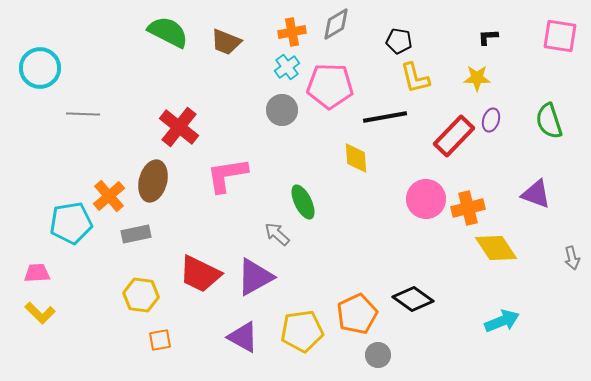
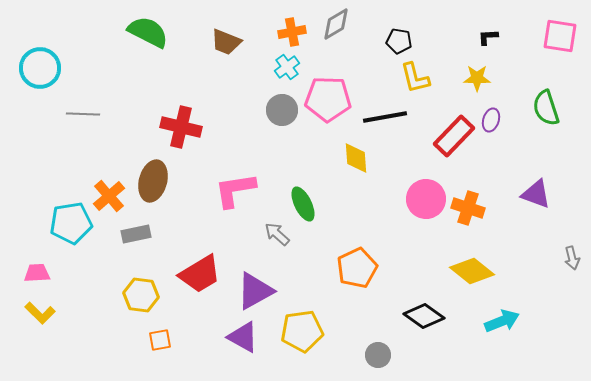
green semicircle at (168, 32): moved 20 px left
pink pentagon at (330, 86): moved 2 px left, 13 px down
green semicircle at (549, 121): moved 3 px left, 13 px up
red cross at (179, 127): moved 2 px right; rotated 24 degrees counterclockwise
pink L-shape at (227, 175): moved 8 px right, 15 px down
green ellipse at (303, 202): moved 2 px down
orange cross at (468, 208): rotated 32 degrees clockwise
yellow diamond at (496, 248): moved 24 px left, 23 px down; rotated 18 degrees counterclockwise
red trapezoid at (200, 274): rotated 57 degrees counterclockwise
purple triangle at (255, 277): moved 14 px down
black diamond at (413, 299): moved 11 px right, 17 px down
orange pentagon at (357, 314): moved 46 px up
